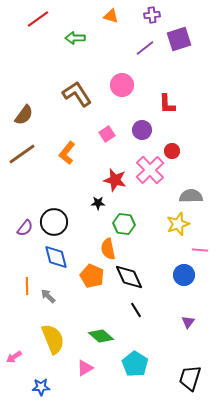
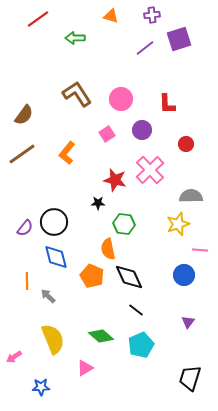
pink circle: moved 1 px left, 14 px down
red circle: moved 14 px right, 7 px up
orange line: moved 5 px up
black line: rotated 21 degrees counterclockwise
cyan pentagon: moved 6 px right, 19 px up; rotated 15 degrees clockwise
